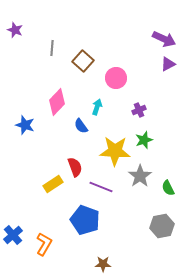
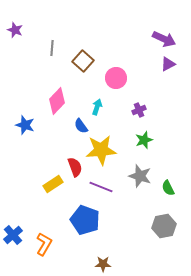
pink diamond: moved 1 px up
yellow star: moved 14 px left, 1 px up; rotated 8 degrees counterclockwise
gray star: rotated 20 degrees counterclockwise
gray hexagon: moved 2 px right
